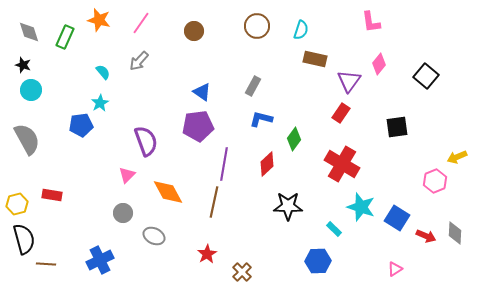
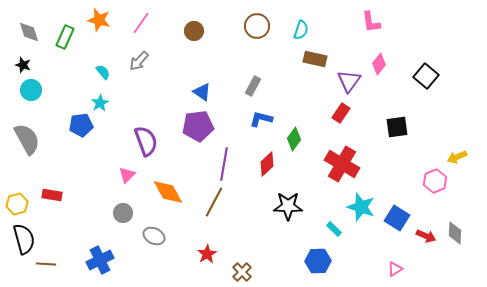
brown line at (214, 202): rotated 16 degrees clockwise
